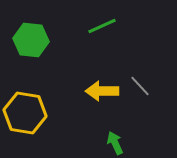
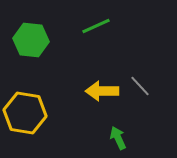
green line: moved 6 px left
green arrow: moved 3 px right, 5 px up
